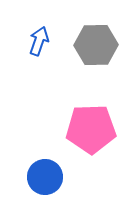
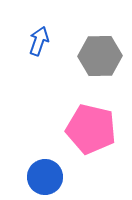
gray hexagon: moved 4 px right, 11 px down
pink pentagon: rotated 15 degrees clockwise
